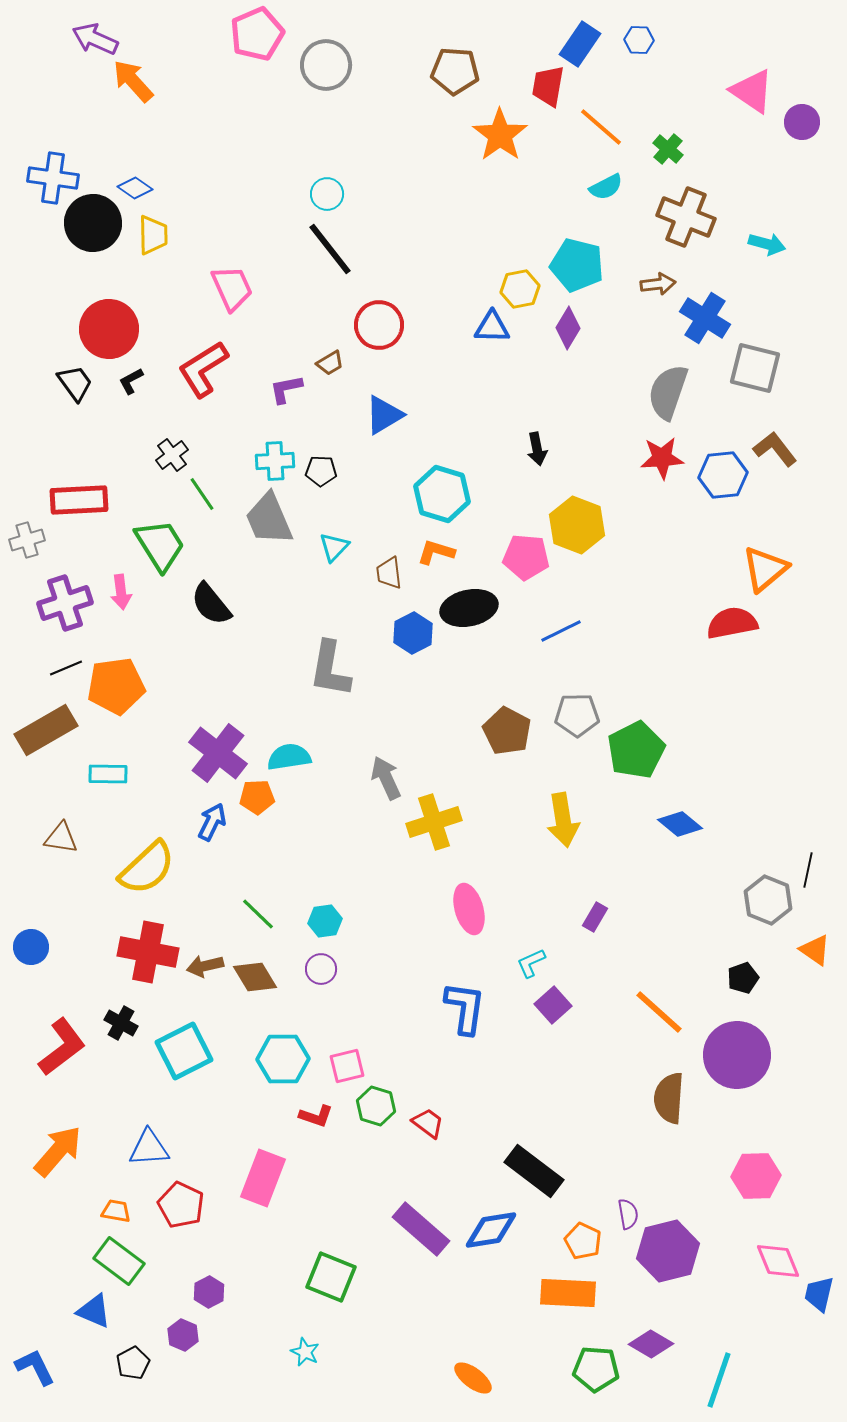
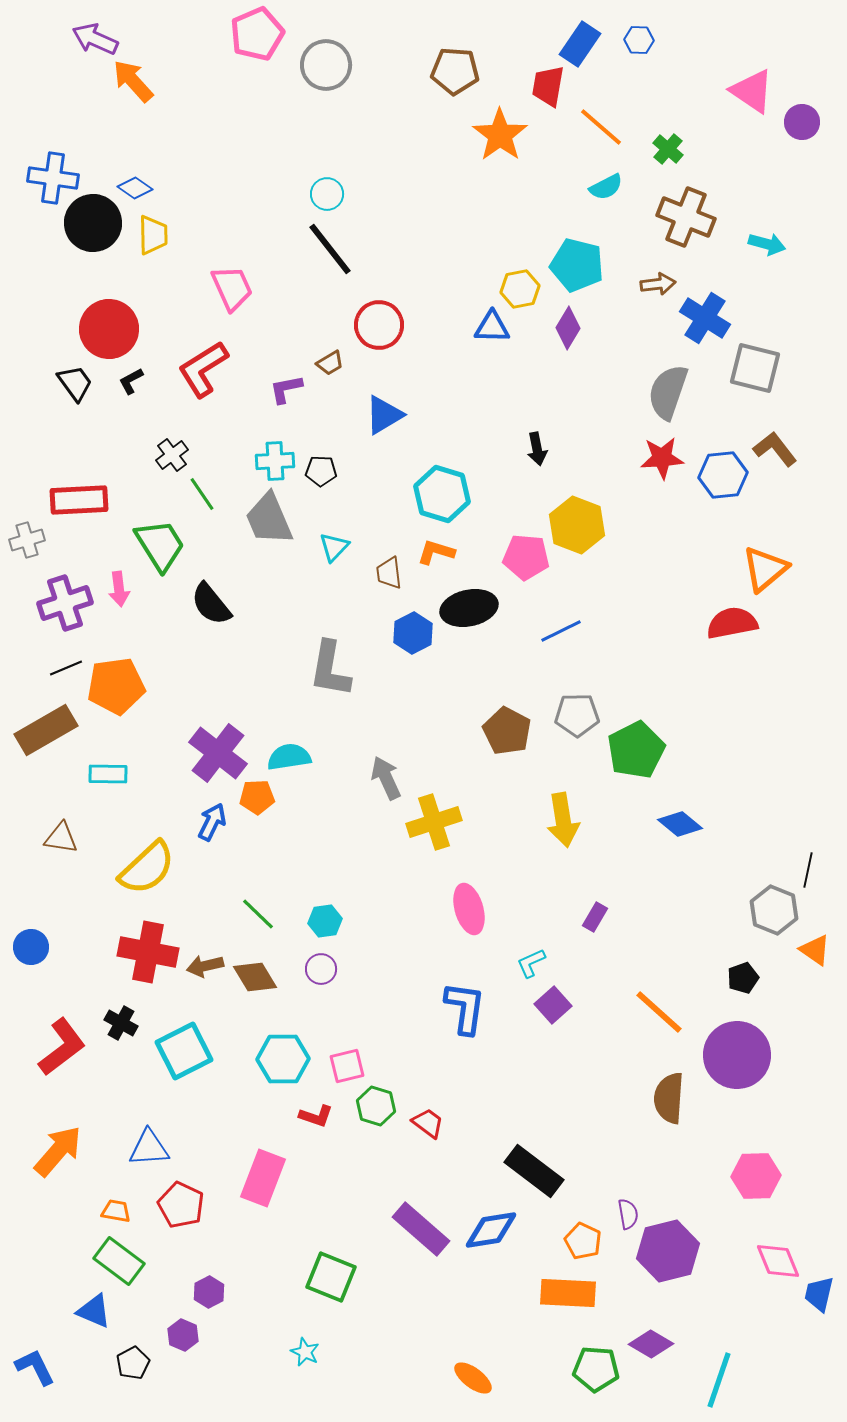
pink arrow at (121, 592): moved 2 px left, 3 px up
gray hexagon at (768, 900): moved 6 px right, 10 px down
